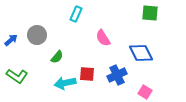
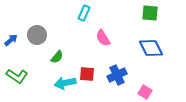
cyan rectangle: moved 8 px right, 1 px up
blue diamond: moved 10 px right, 5 px up
